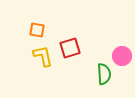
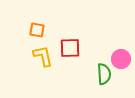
red square: rotated 15 degrees clockwise
pink circle: moved 1 px left, 3 px down
